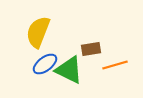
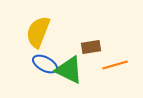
brown rectangle: moved 2 px up
blue ellipse: rotated 65 degrees clockwise
